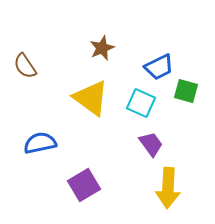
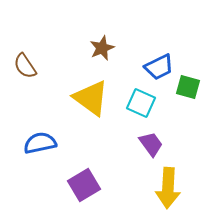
green square: moved 2 px right, 4 px up
